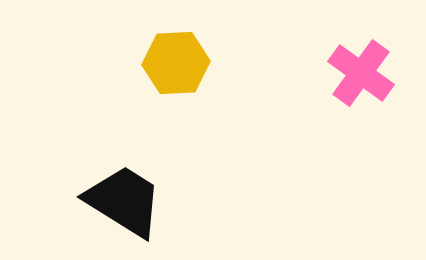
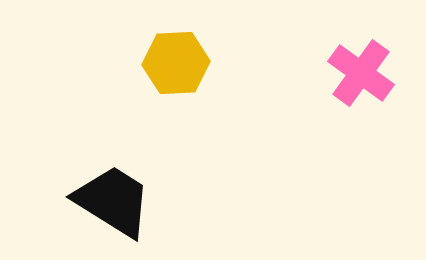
black trapezoid: moved 11 px left
